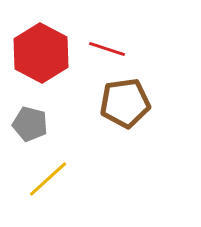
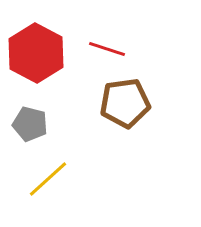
red hexagon: moved 5 px left
